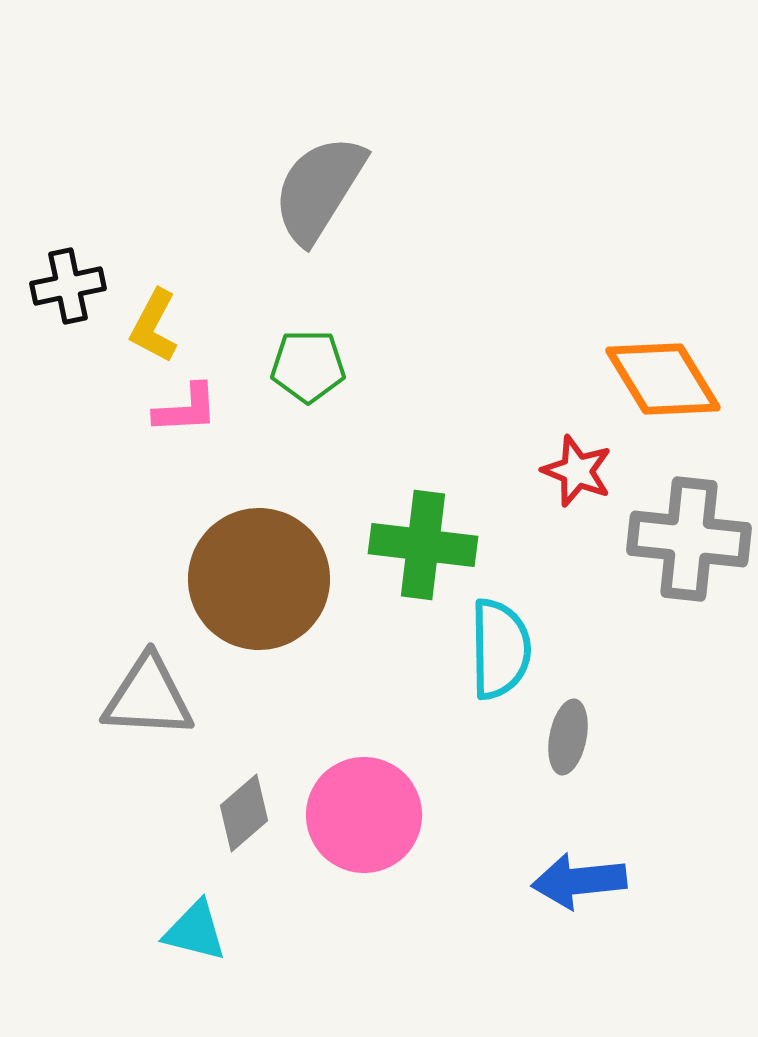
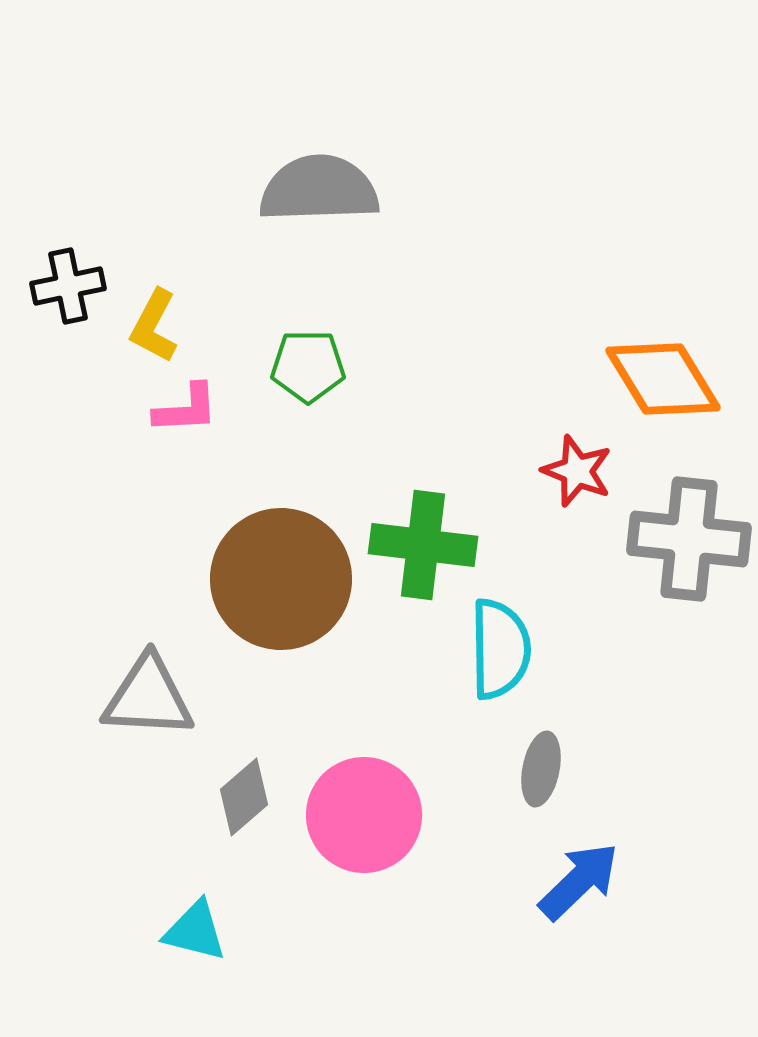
gray semicircle: rotated 56 degrees clockwise
brown circle: moved 22 px right
gray ellipse: moved 27 px left, 32 px down
gray diamond: moved 16 px up
blue arrow: rotated 142 degrees clockwise
